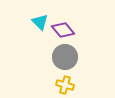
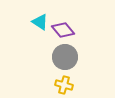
cyan triangle: rotated 12 degrees counterclockwise
yellow cross: moved 1 px left
